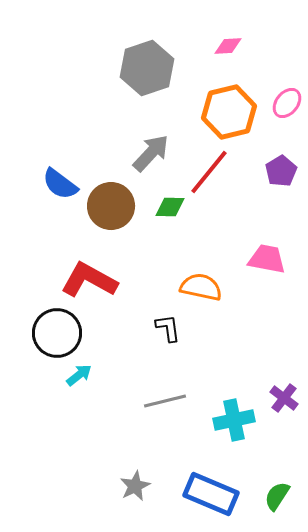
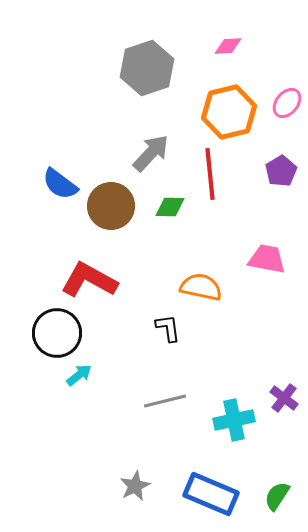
red line: moved 1 px right, 2 px down; rotated 45 degrees counterclockwise
